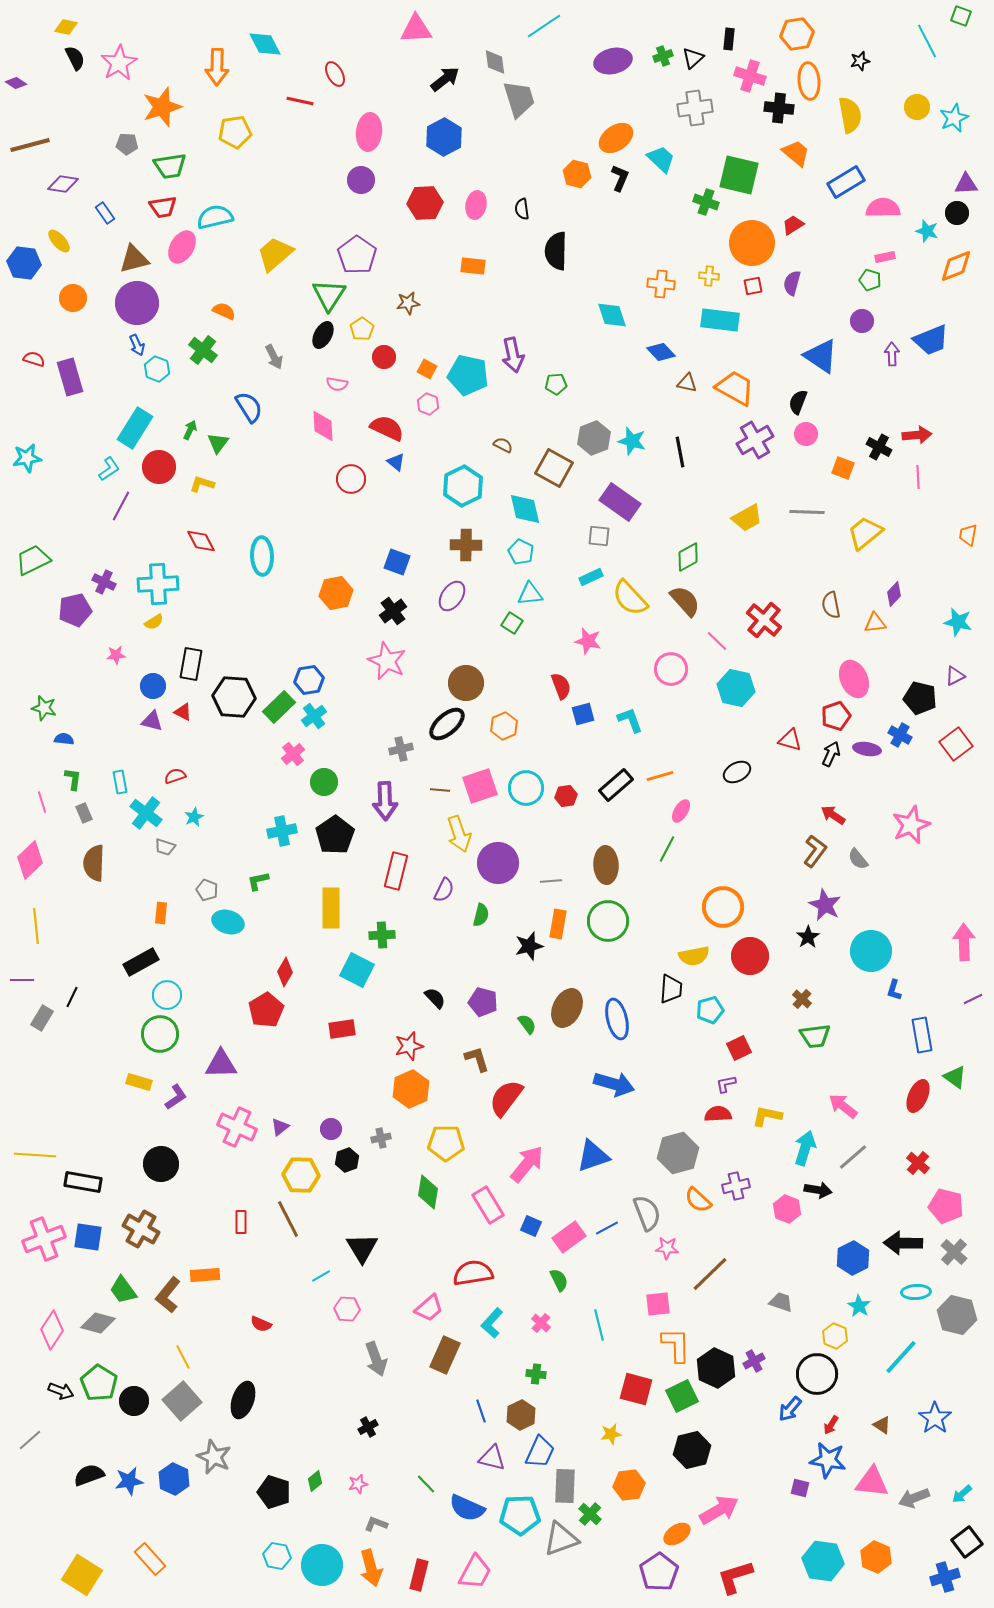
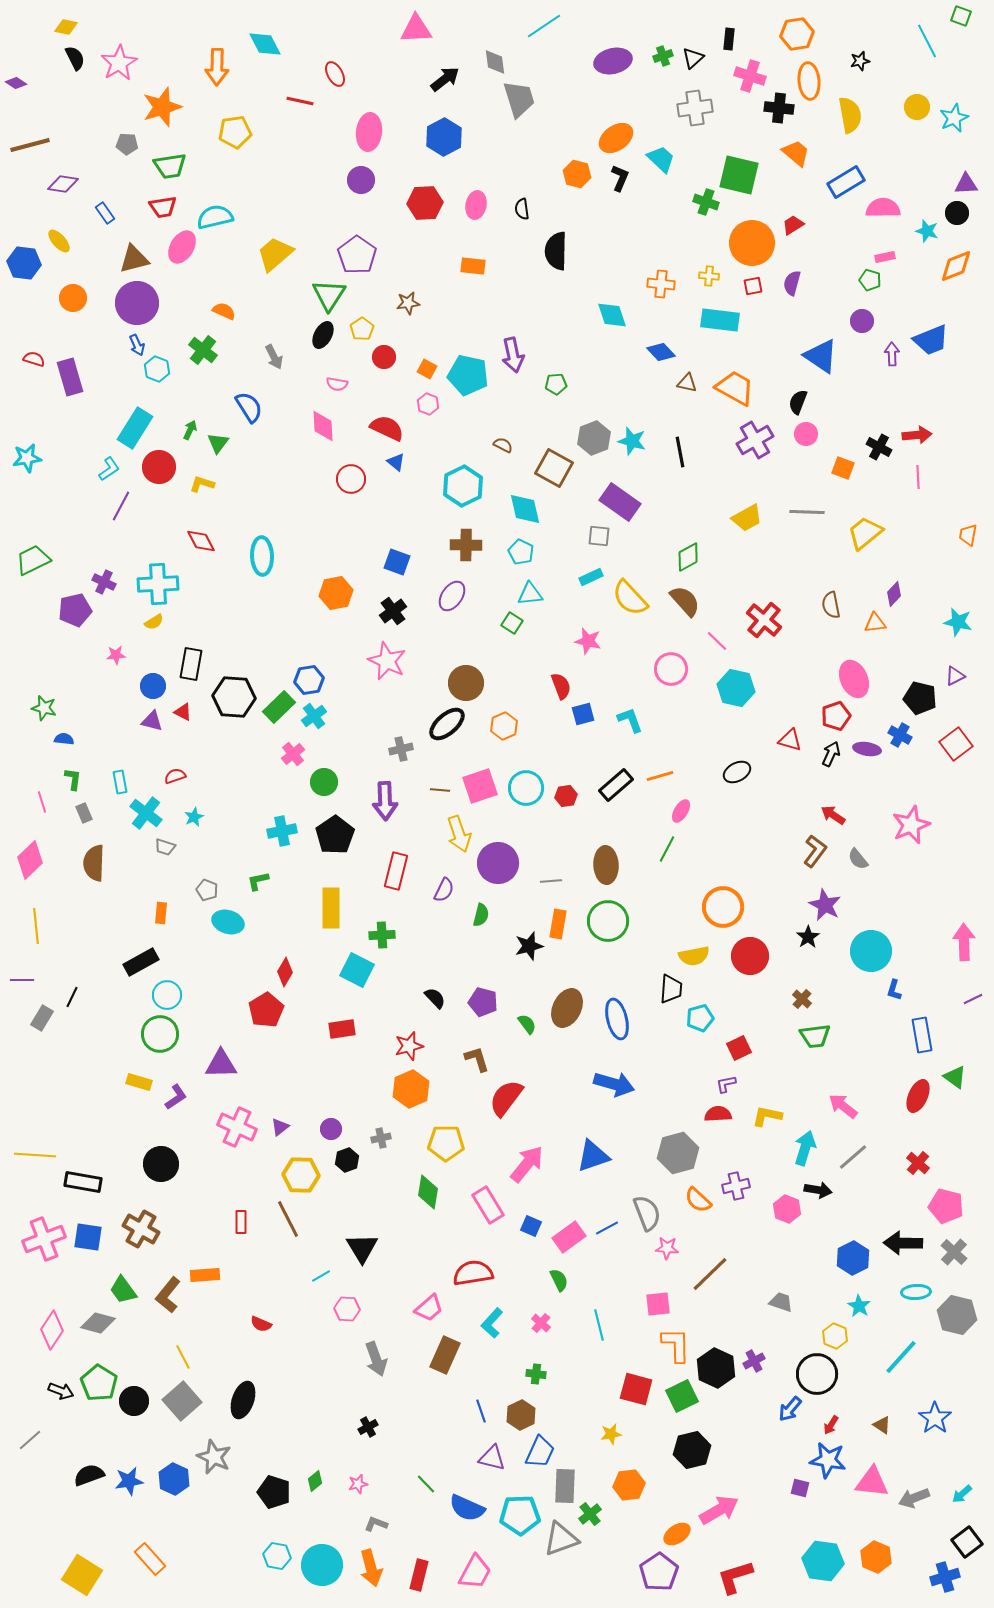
cyan pentagon at (710, 1010): moved 10 px left, 8 px down
green cross at (590, 1514): rotated 10 degrees clockwise
